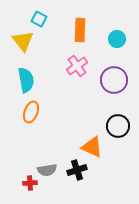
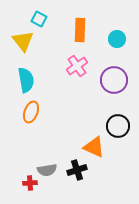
orange triangle: moved 2 px right
